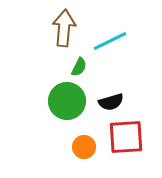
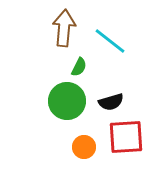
cyan line: rotated 64 degrees clockwise
